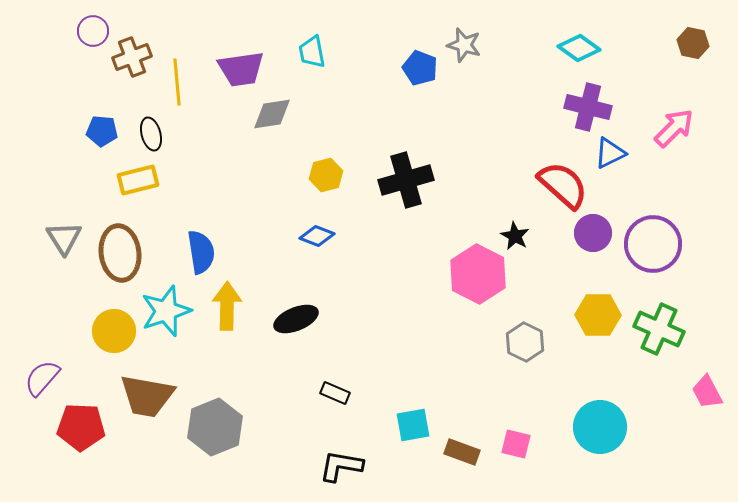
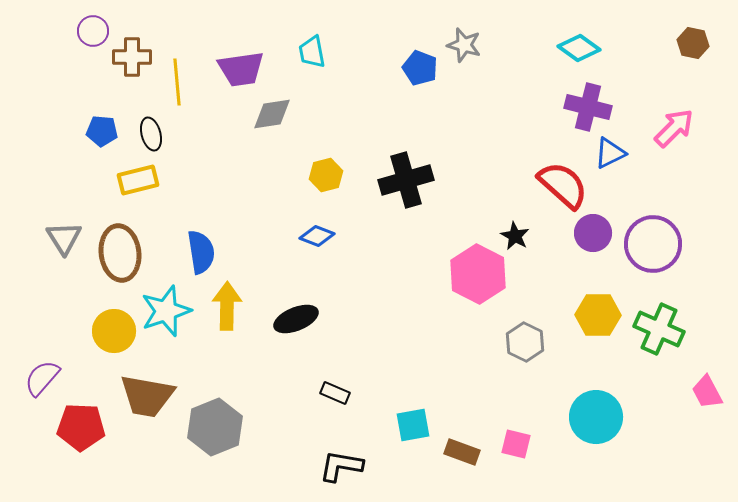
brown cross at (132, 57): rotated 21 degrees clockwise
cyan circle at (600, 427): moved 4 px left, 10 px up
